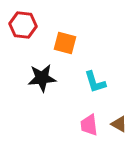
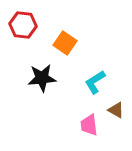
orange square: rotated 20 degrees clockwise
cyan L-shape: rotated 75 degrees clockwise
brown triangle: moved 3 px left, 14 px up
